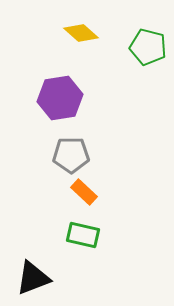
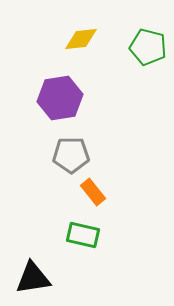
yellow diamond: moved 6 px down; rotated 48 degrees counterclockwise
orange rectangle: moved 9 px right; rotated 8 degrees clockwise
black triangle: rotated 12 degrees clockwise
